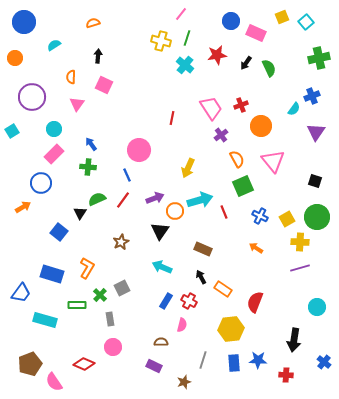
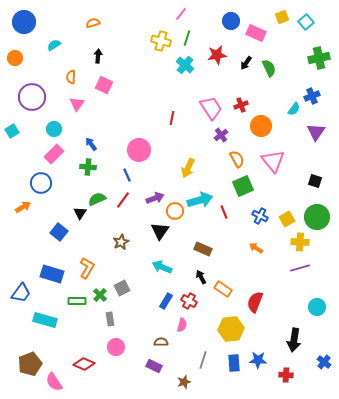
green rectangle at (77, 305): moved 4 px up
pink circle at (113, 347): moved 3 px right
